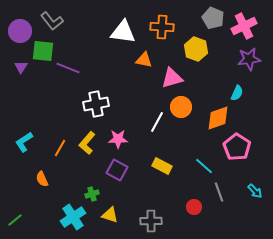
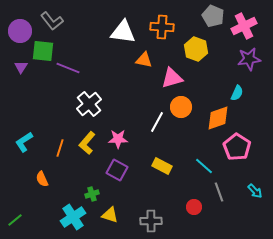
gray pentagon: moved 2 px up
white cross: moved 7 px left; rotated 30 degrees counterclockwise
orange line: rotated 12 degrees counterclockwise
